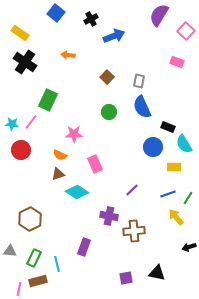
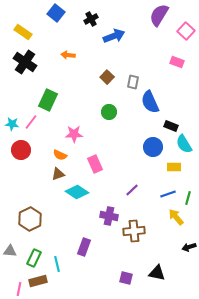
yellow rectangle at (20, 33): moved 3 px right, 1 px up
gray rectangle at (139, 81): moved 6 px left, 1 px down
blue semicircle at (142, 107): moved 8 px right, 5 px up
black rectangle at (168, 127): moved 3 px right, 1 px up
green line at (188, 198): rotated 16 degrees counterclockwise
purple square at (126, 278): rotated 24 degrees clockwise
